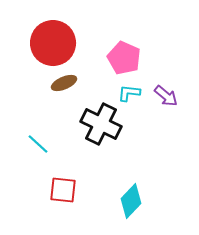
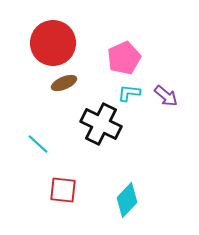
pink pentagon: rotated 24 degrees clockwise
cyan diamond: moved 4 px left, 1 px up
